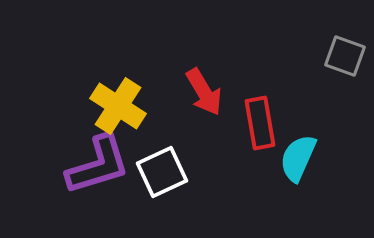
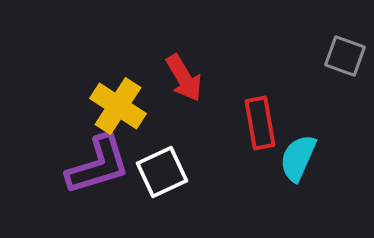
red arrow: moved 20 px left, 14 px up
